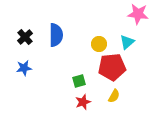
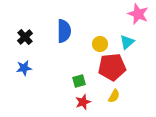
pink star: rotated 15 degrees clockwise
blue semicircle: moved 8 px right, 4 px up
yellow circle: moved 1 px right
